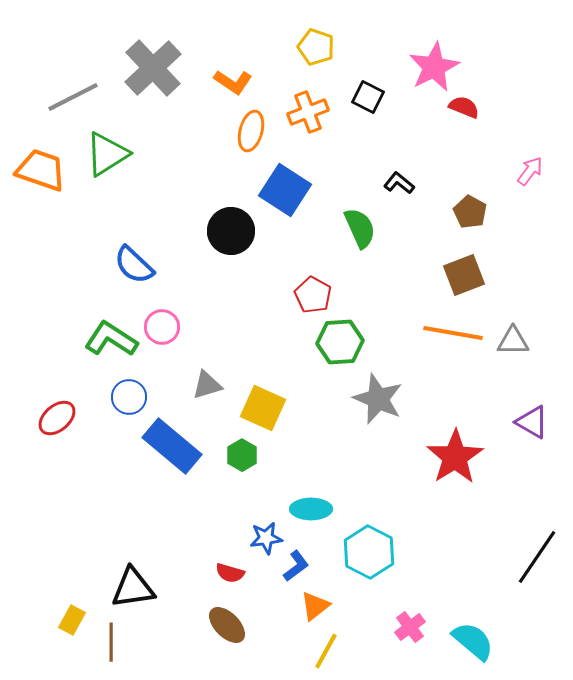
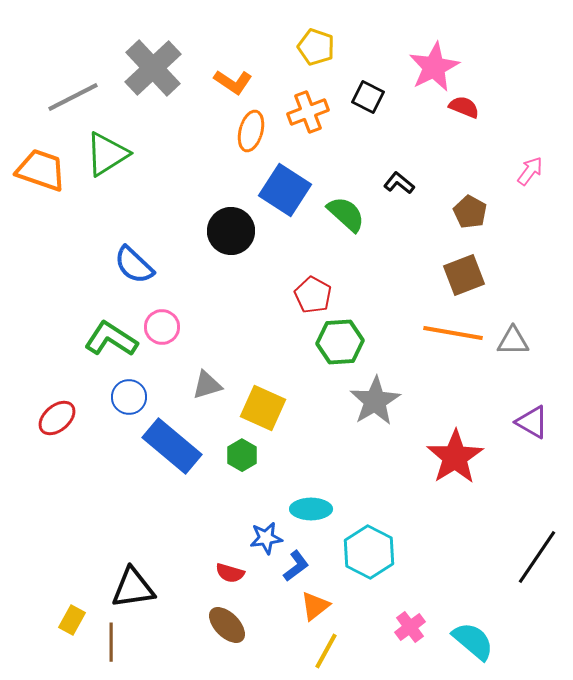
green semicircle at (360, 228): moved 14 px left, 14 px up; rotated 24 degrees counterclockwise
gray star at (378, 399): moved 3 px left, 2 px down; rotated 18 degrees clockwise
